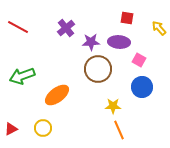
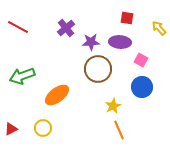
purple ellipse: moved 1 px right
pink square: moved 2 px right
yellow star: rotated 28 degrees counterclockwise
